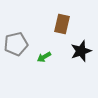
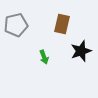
gray pentagon: moved 19 px up
green arrow: rotated 80 degrees counterclockwise
